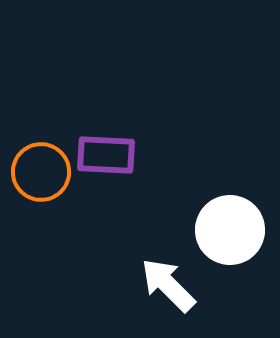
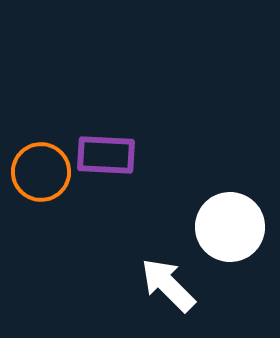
white circle: moved 3 px up
